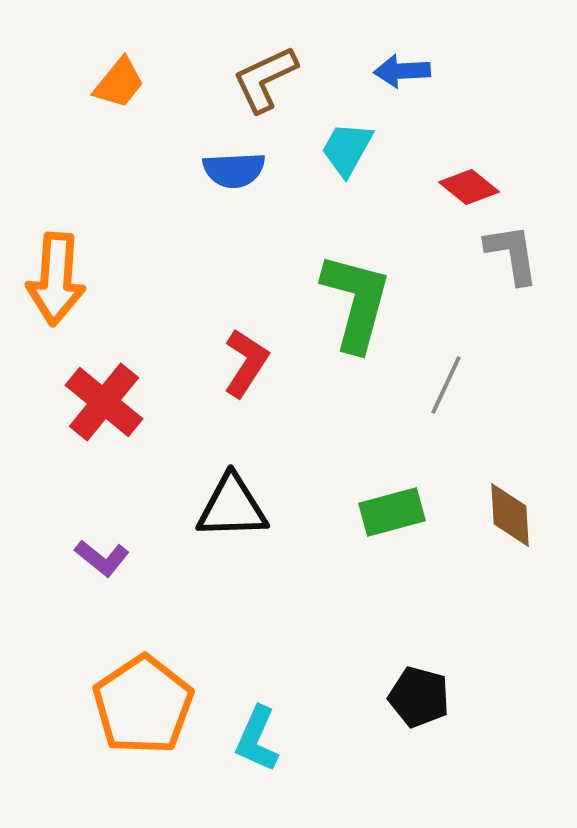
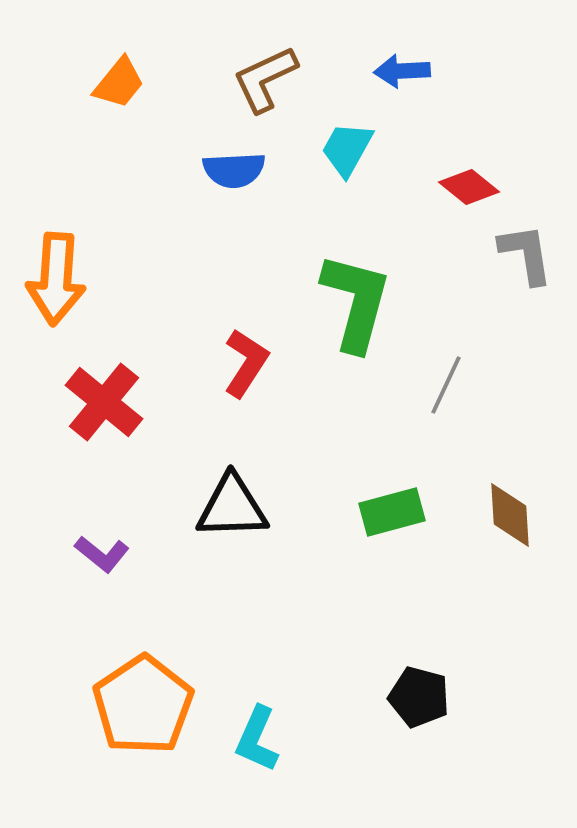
gray L-shape: moved 14 px right
purple L-shape: moved 4 px up
